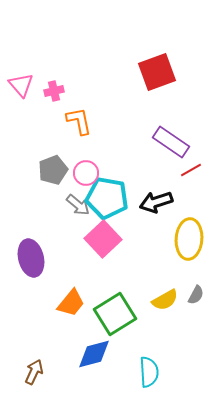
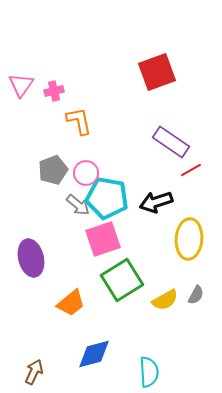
pink triangle: rotated 16 degrees clockwise
pink square: rotated 24 degrees clockwise
orange trapezoid: rotated 12 degrees clockwise
green square: moved 7 px right, 34 px up
